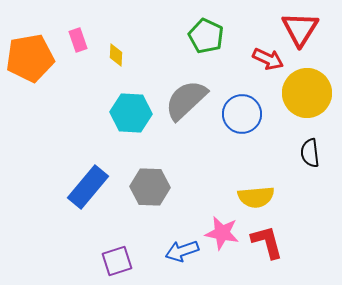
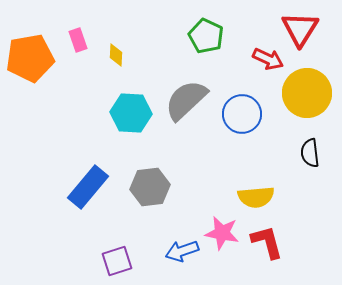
gray hexagon: rotated 9 degrees counterclockwise
